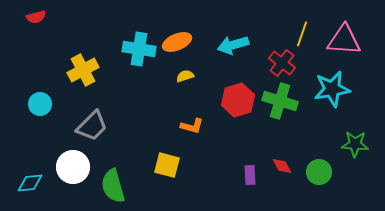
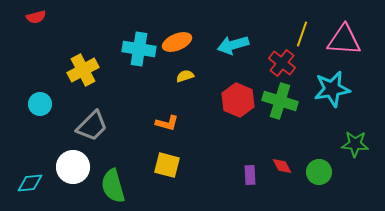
red hexagon: rotated 20 degrees counterclockwise
orange L-shape: moved 25 px left, 3 px up
